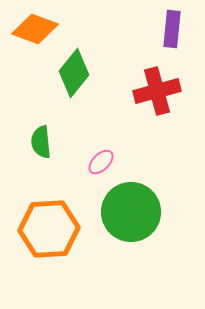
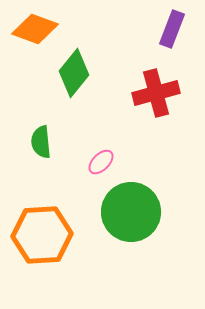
purple rectangle: rotated 15 degrees clockwise
red cross: moved 1 px left, 2 px down
orange hexagon: moved 7 px left, 6 px down
